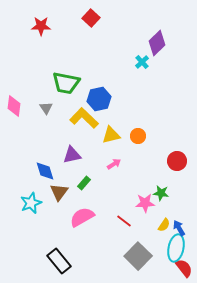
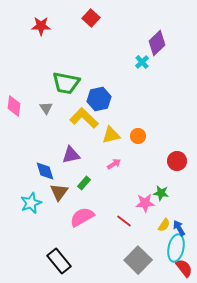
purple triangle: moved 1 px left
gray square: moved 4 px down
